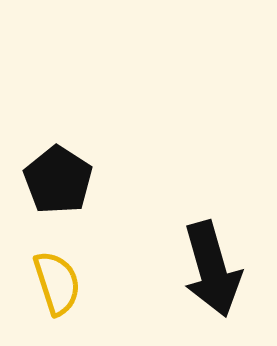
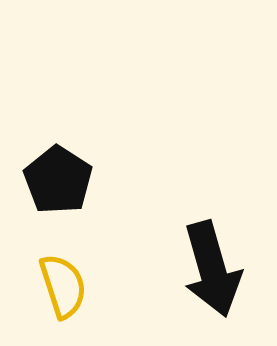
yellow semicircle: moved 6 px right, 3 px down
